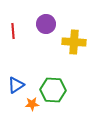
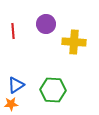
orange star: moved 21 px left
